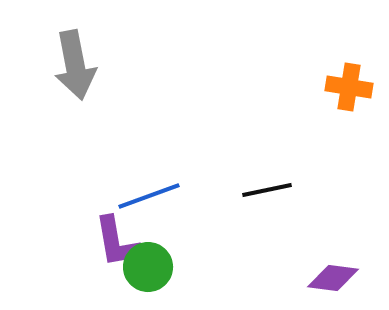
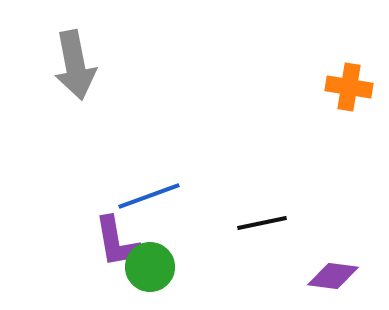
black line: moved 5 px left, 33 px down
green circle: moved 2 px right
purple diamond: moved 2 px up
